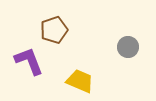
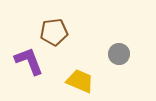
brown pentagon: moved 2 px down; rotated 12 degrees clockwise
gray circle: moved 9 px left, 7 px down
